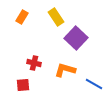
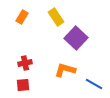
red cross: moved 9 px left; rotated 24 degrees counterclockwise
